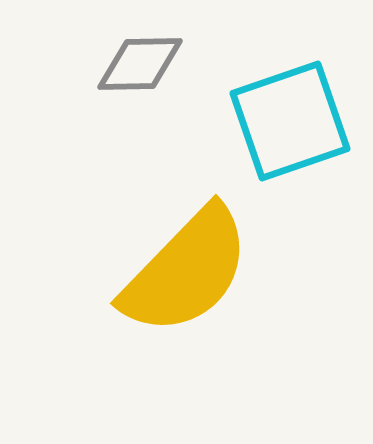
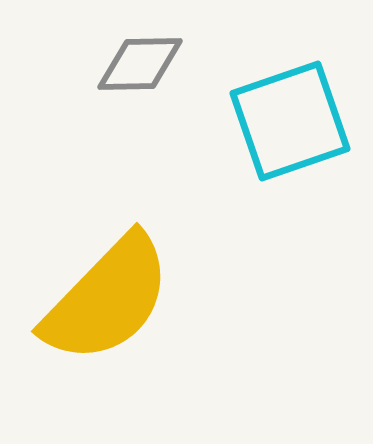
yellow semicircle: moved 79 px left, 28 px down
